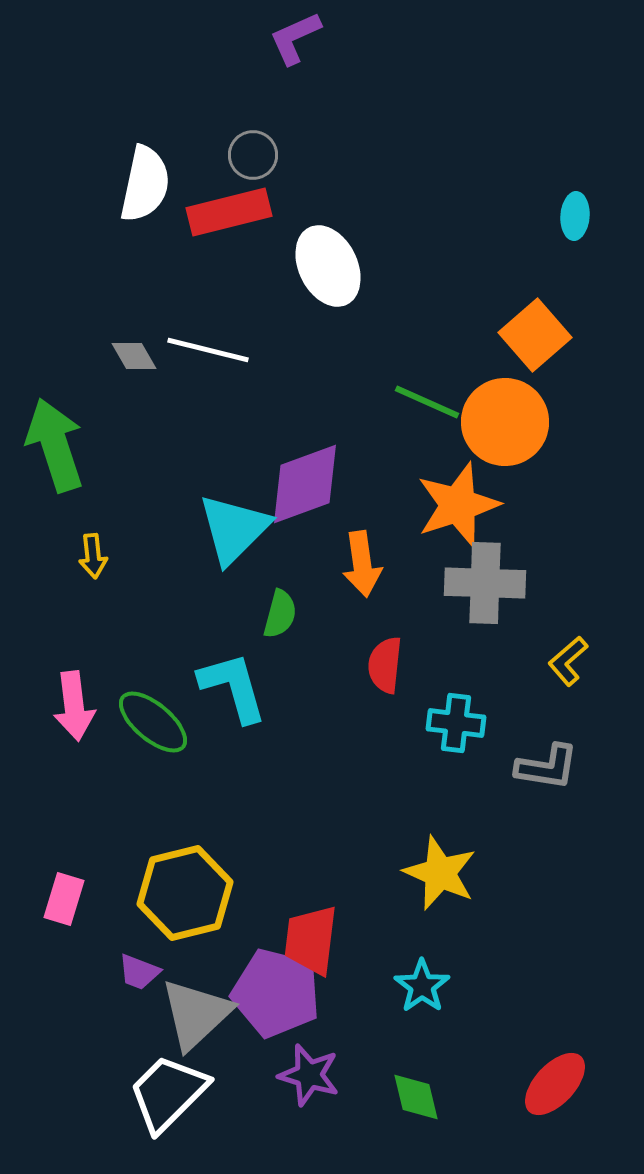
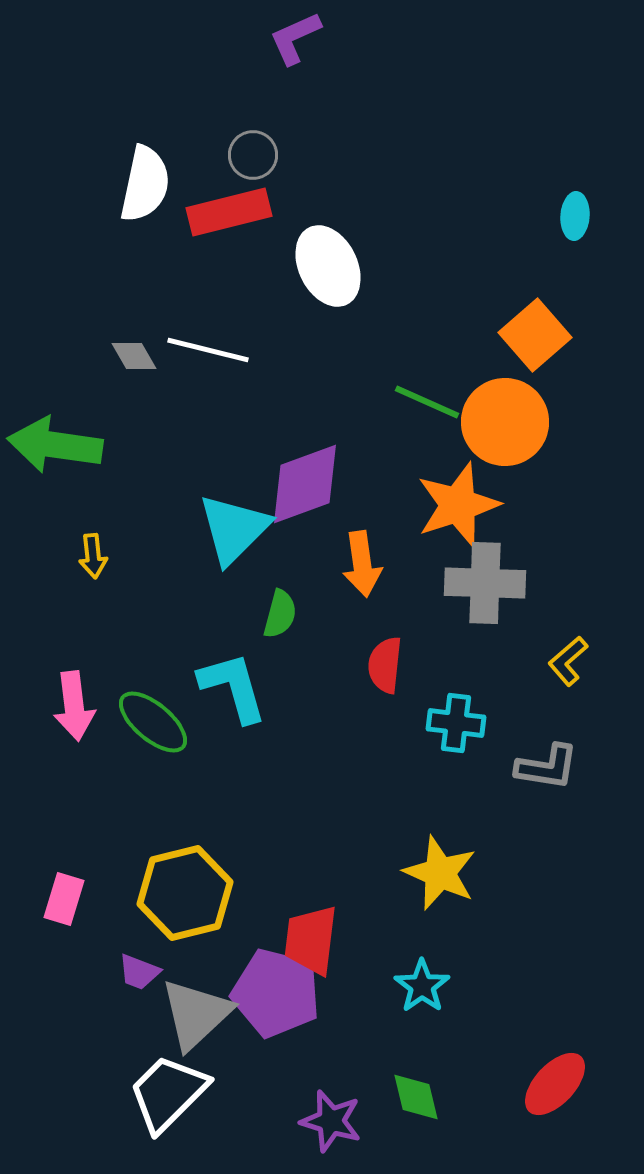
green arrow: rotated 64 degrees counterclockwise
purple star: moved 22 px right, 46 px down
